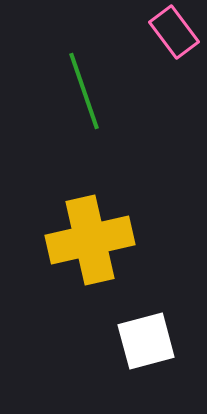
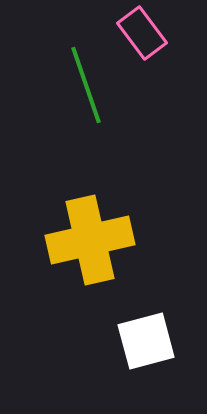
pink rectangle: moved 32 px left, 1 px down
green line: moved 2 px right, 6 px up
